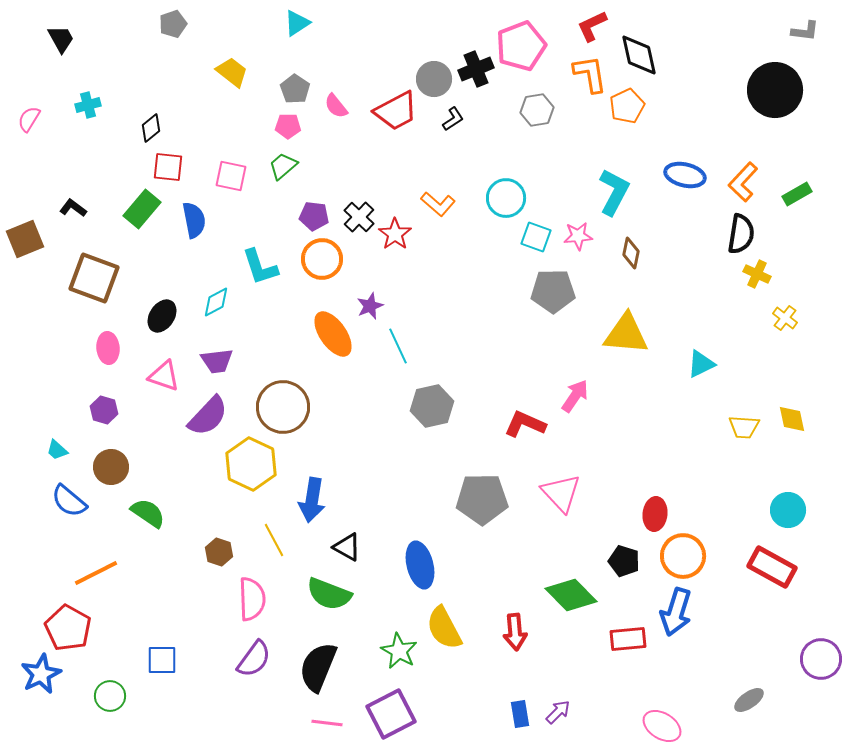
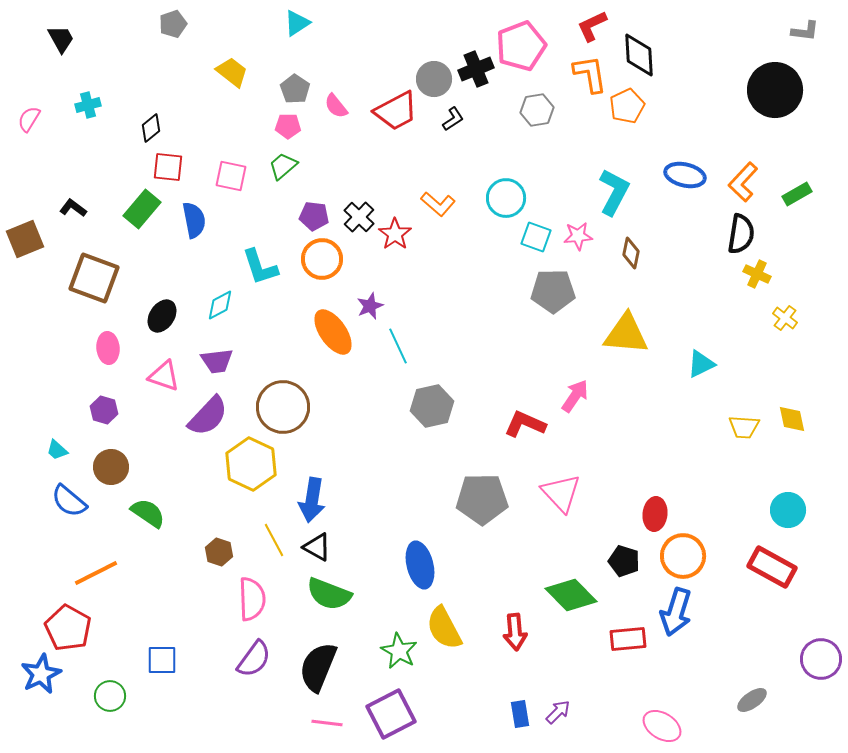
black diamond at (639, 55): rotated 9 degrees clockwise
cyan diamond at (216, 302): moved 4 px right, 3 px down
orange ellipse at (333, 334): moved 2 px up
black triangle at (347, 547): moved 30 px left
gray ellipse at (749, 700): moved 3 px right
